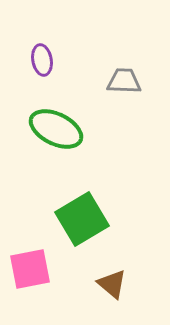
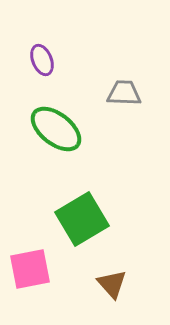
purple ellipse: rotated 12 degrees counterclockwise
gray trapezoid: moved 12 px down
green ellipse: rotated 12 degrees clockwise
brown triangle: rotated 8 degrees clockwise
